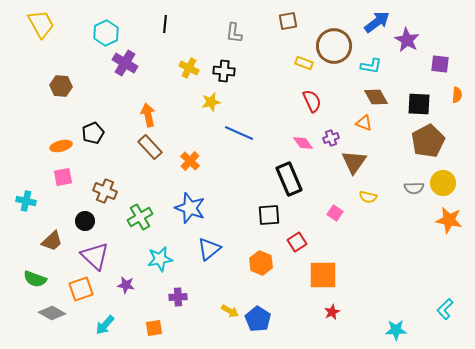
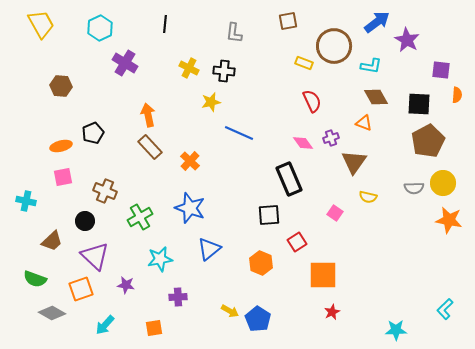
cyan hexagon at (106, 33): moved 6 px left, 5 px up
purple square at (440, 64): moved 1 px right, 6 px down
